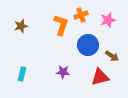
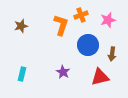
brown arrow: moved 2 px up; rotated 64 degrees clockwise
purple star: rotated 24 degrees clockwise
